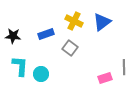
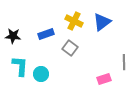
gray line: moved 5 px up
pink rectangle: moved 1 px left, 1 px down
